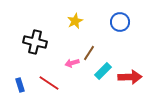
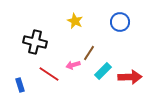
yellow star: rotated 21 degrees counterclockwise
pink arrow: moved 1 px right, 2 px down
red line: moved 9 px up
